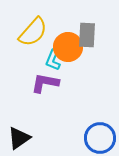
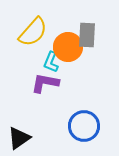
cyan L-shape: moved 2 px left, 2 px down
blue circle: moved 16 px left, 12 px up
